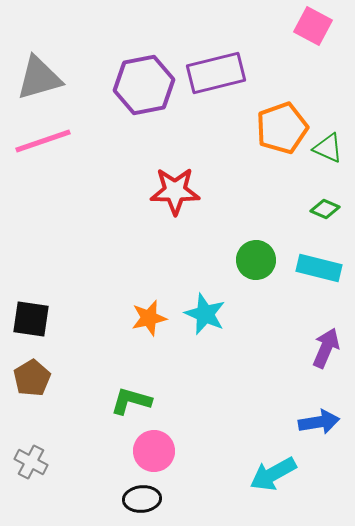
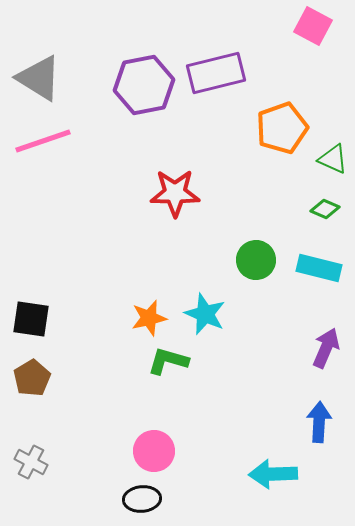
gray triangle: rotated 48 degrees clockwise
green triangle: moved 5 px right, 11 px down
red star: moved 2 px down
green L-shape: moved 37 px right, 40 px up
blue arrow: rotated 78 degrees counterclockwise
cyan arrow: rotated 27 degrees clockwise
